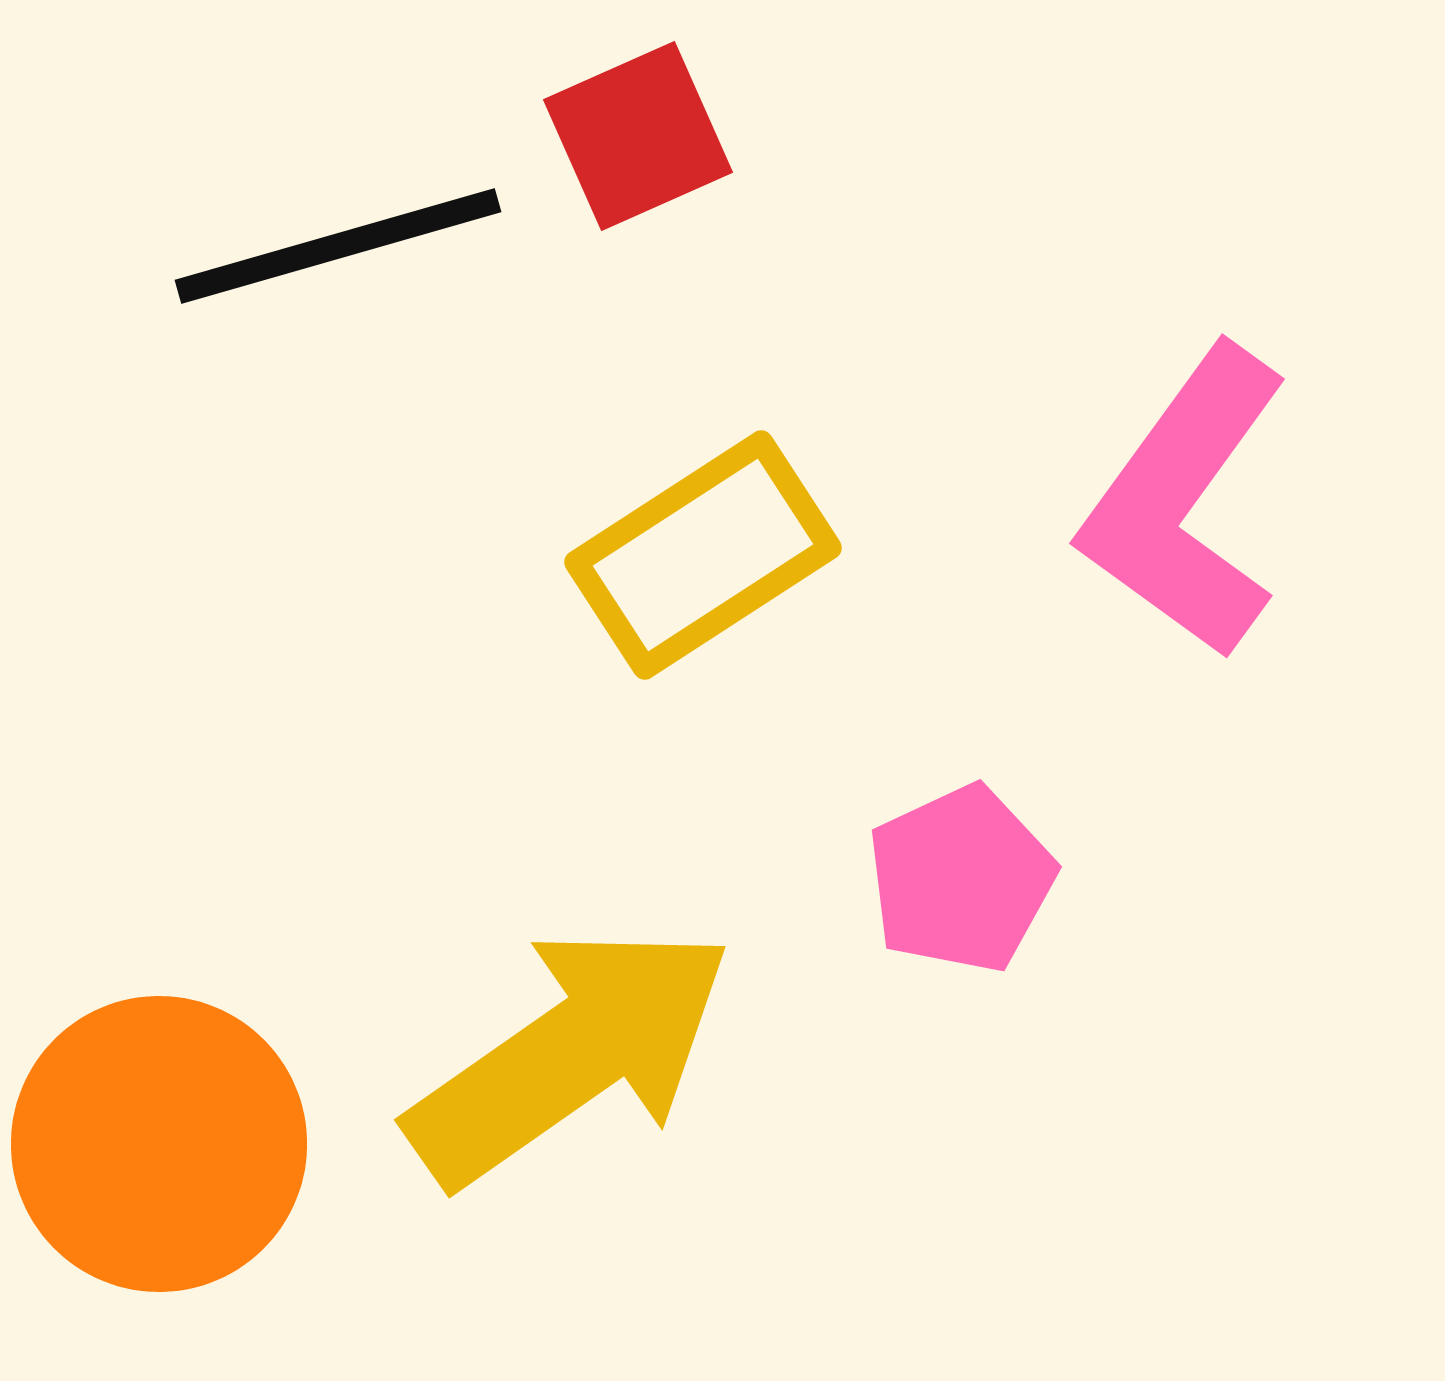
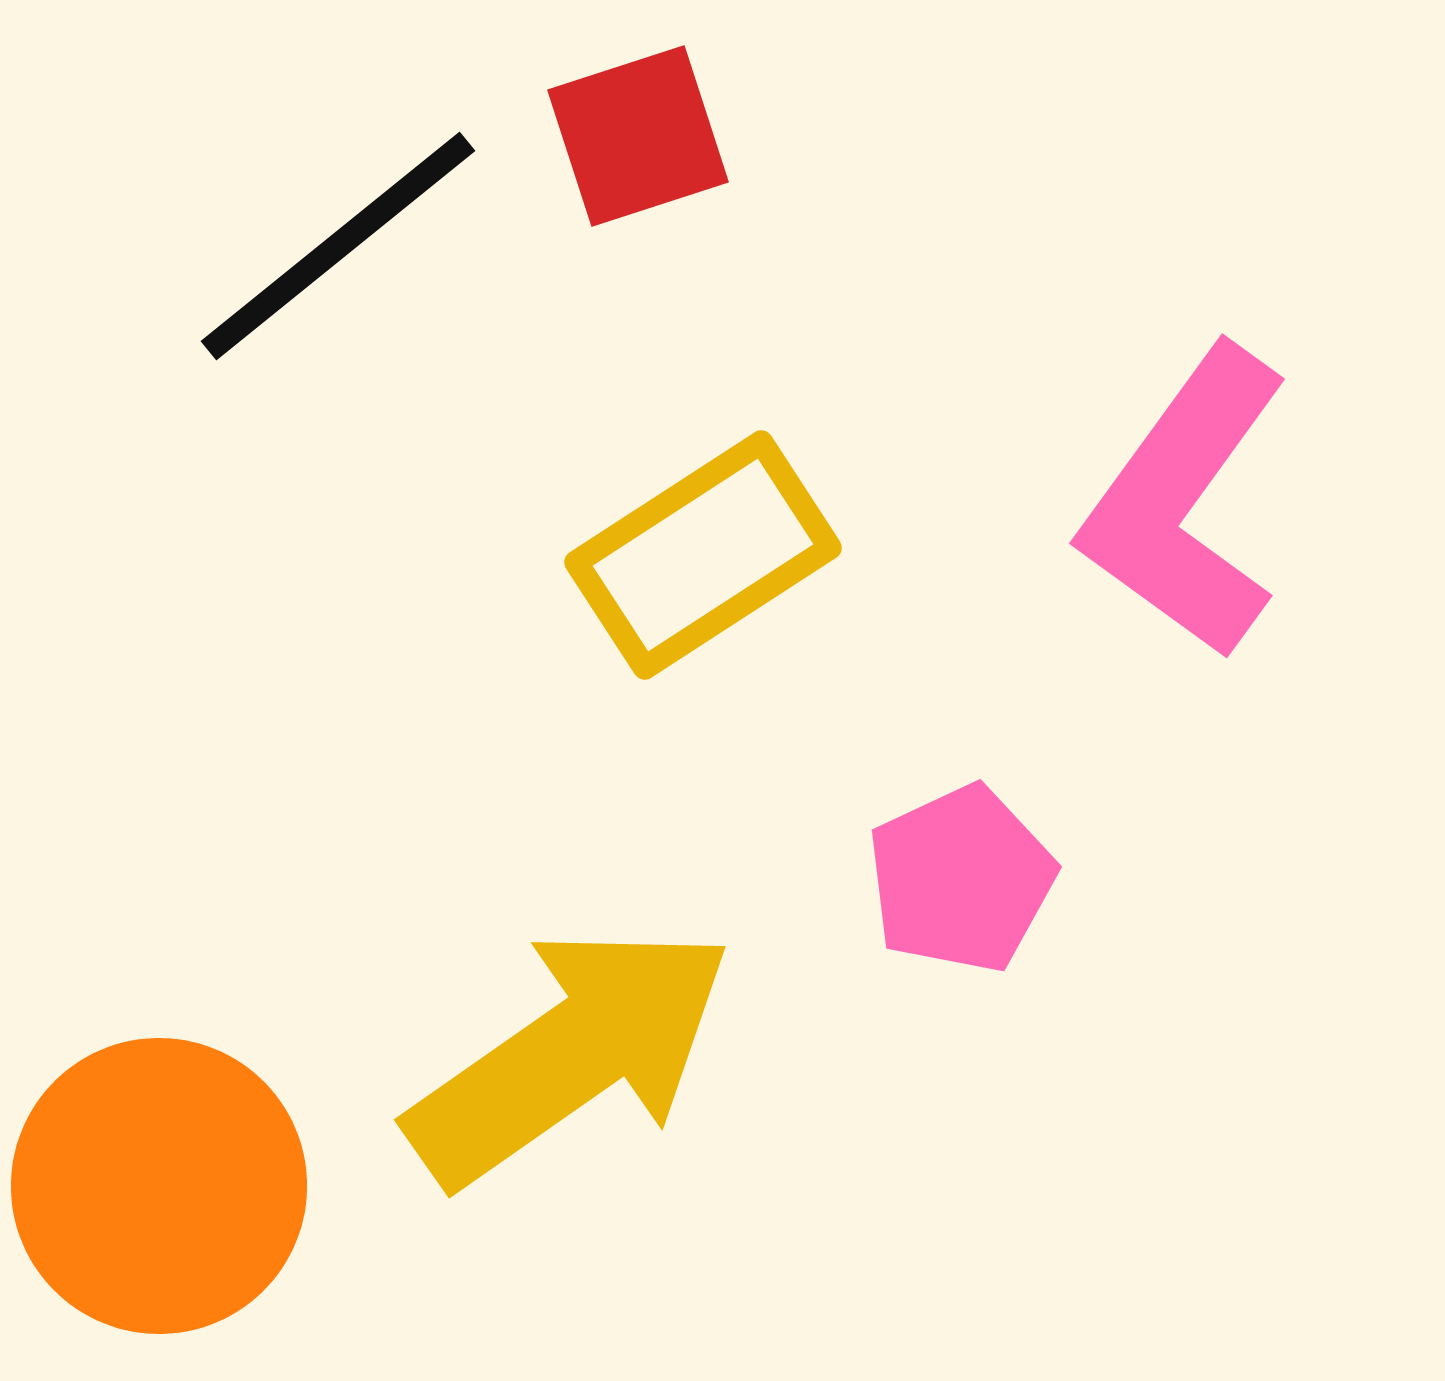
red square: rotated 6 degrees clockwise
black line: rotated 23 degrees counterclockwise
orange circle: moved 42 px down
